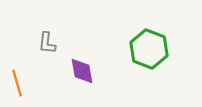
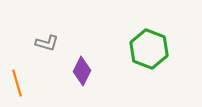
gray L-shape: rotated 80 degrees counterclockwise
purple diamond: rotated 36 degrees clockwise
